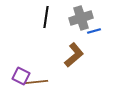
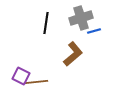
black line: moved 6 px down
brown L-shape: moved 1 px left, 1 px up
